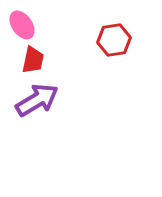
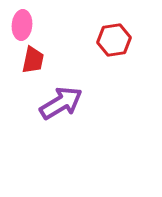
pink ellipse: rotated 40 degrees clockwise
purple arrow: moved 24 px right, 3 px down
